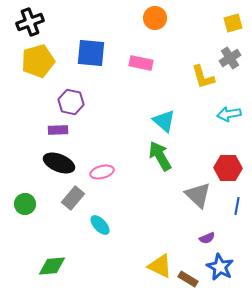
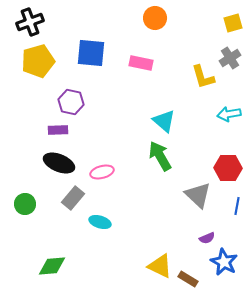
cyan ellipse: moved 3 px up; rotated 30 degrees counterclockwise
blue star: moved 4 px right, 5 px up
